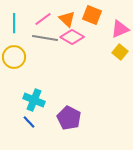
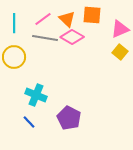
orange square: rotated 18 degrees counterclockwise
cyan cross: moved 2 px right, 5 px up
